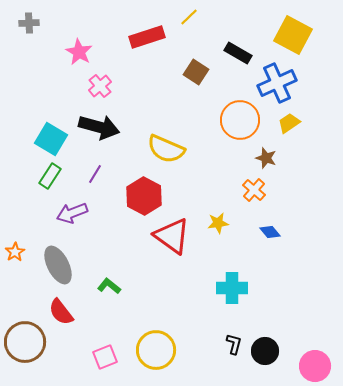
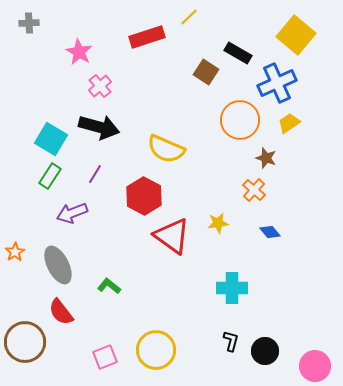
yellow square: moved 3 px right; rotated 12 degrees clockwise
brown square: moved 10 px right
black L-shape: moved 3 px left, 3 px up
